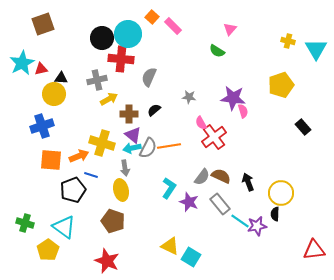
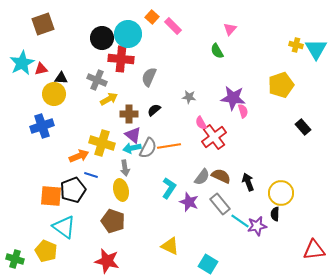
yellow cross at (288, 41): moved 8 px right, 4 px down
green semicircle at (217, 51): rotated 28 degrees clockwise
gray cross at (97, 80): rotated 36 degrees clockwise
orange square at (51, 160): moved 36 px down
green cross at (25, 223): moved 10 px left, 36 px down
yellow pentagon at (48, 250): moved 2 px left, 1 px down; rotated 15 degrees counterclockwise
cyan square at (191, 257): moved 17 px right, 7 px down
red star at (107, 261): rotated 10 degrees counterclockwise
